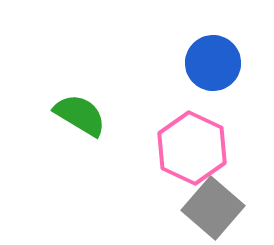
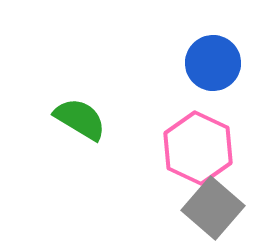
green semicircle: moved 4 px down
pink hexagon: moved 6 px right
